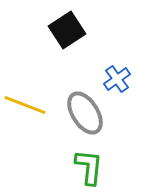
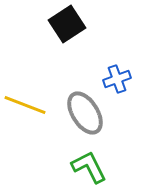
black square: moved 6 px up
blue cross: rotated 16 degrees clockwise
green L-shape: rotated 33 degrees counterclockwise
